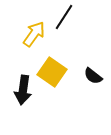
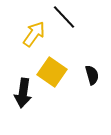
black line: rotated 76 degrees counterclockwise
black semicircle: moved 1 px left, 1 px up; rotated 144 degrees counterclockwise
black arrow: moved 3 px down
